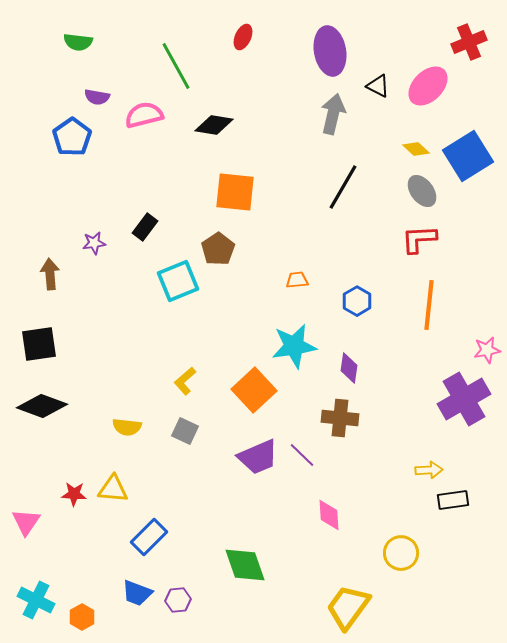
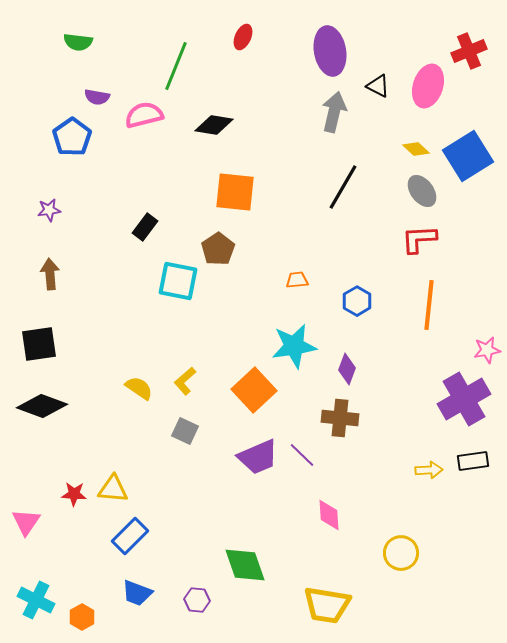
red cross at (469, 42): moved 9 px down
green line at (176, 66): rotated 51 degrees clockwise
pink ellipse at (428, 86): rotated 27 degrees counterclockwise
gray arrow at (333, 114): moved 1 px right, 2 px up
purple star at (94, 243): moved 45 px left, 33 px up
cyan square at (178, 281): rotated 33 degrees clockwise
purple diamond at (349, 368): moved 2 px left, 1 px down; rotated 12 degrees clockwise
yellow semicircle at (127, 427): moved 12 px right, 39 px up; rotated 152 degrees counterclockwise
black rectangle at (453, 500): moved 20 px right, 39 px up
blue rectangle at (149, 537): moved 19 px left, 1 px up
purple hexagon at (178, 600): moved 19 px right; rotated 10 degrees clockwise
yellow trapezoid at (348, 607): moved 21 px left, 2 px up; rotated 117 degrees counterclockwise
